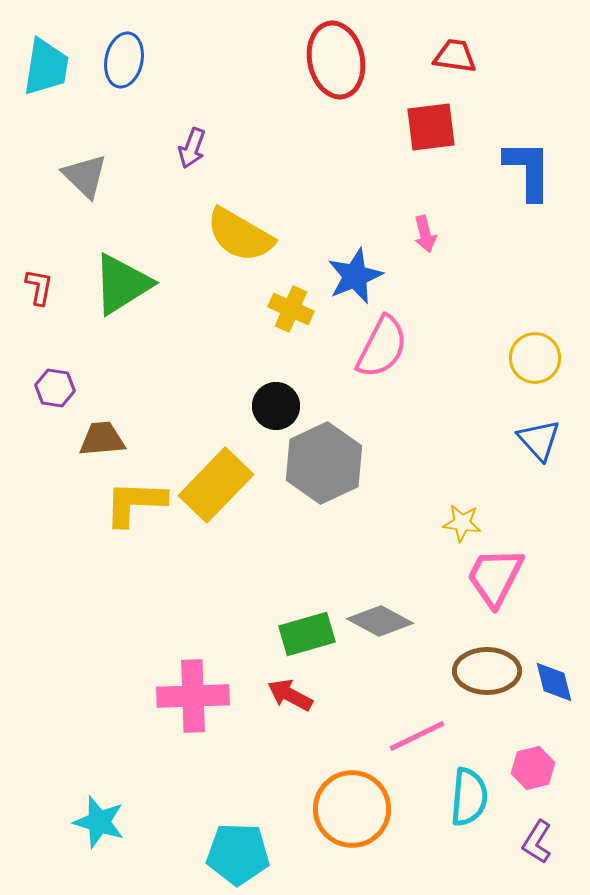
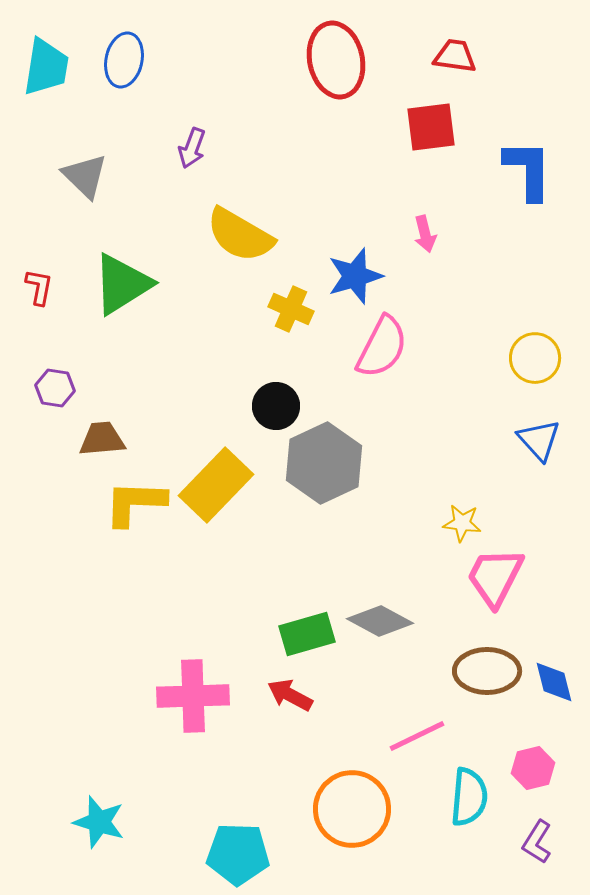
blue star: rotated 6 degrees clockwise
